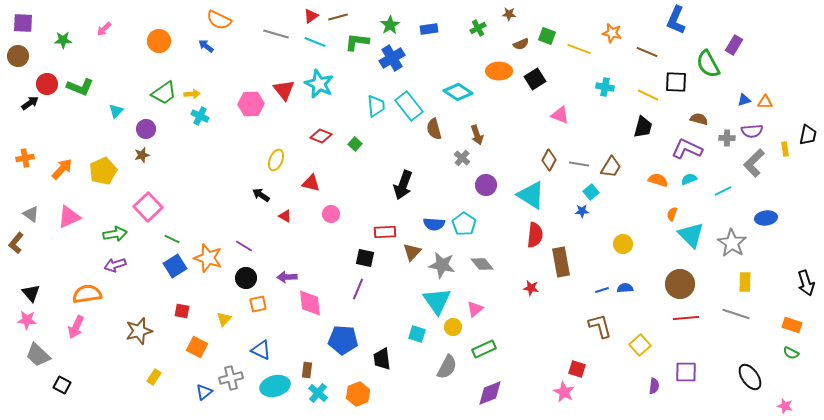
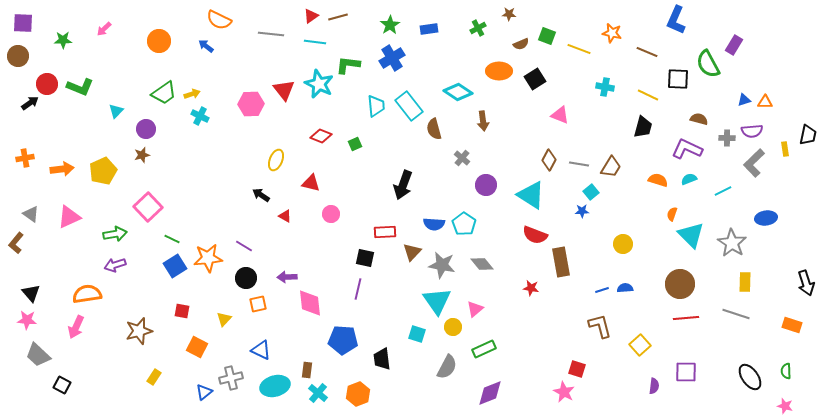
gray line at (276, 34): moved 5 px left; rotated 10 degrees counterclockwise
cyan line at (315, 42): rotated 15 degrees counterclockwise
green L-shape at (357, 42): moved 9 px left, 23 px down
black square at (676, 82): moved 2 px right, 3 px up
yellow arrow at (192, 94): rotated 14 degrees counterclockwise
brown arrow at (477, 135): moved 6 px right, 14 px up; rotated 12 degrees clockwise
green square at (355, 144): rotated 24 degrees clockwise
orange arrow at (62, 169): rotated 40 degrees clockwise
red semicircle at (535, 235): rotated 105 degrees clockwise
orange star at (208, 258): rotated 24 degrees counterclockwise
purple line at (358, 289): rotated 10 degrees counterclockwise
green semicircle at (791, 353): moved 5 px left, 18 px down; rotated 63 degrees clockwise
